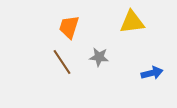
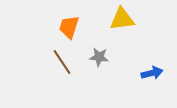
yellow triangle: moved 10 px left, 3 px up
